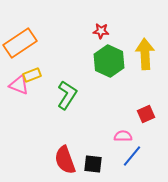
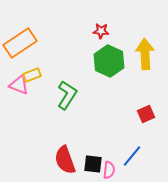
pink semicircle: moved 14 px left, 34 px down; rotated 96 degrees clockwise
